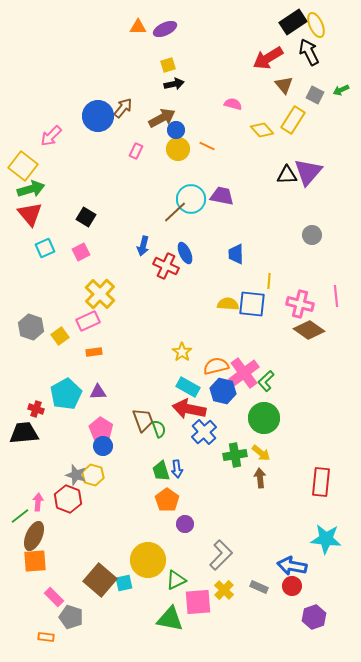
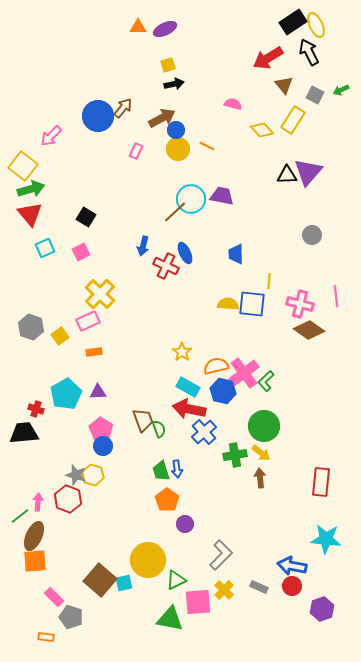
green circle at (264, 418): moved 8 px down
purple hexagon at (314, 617): moved 8 px right, 8 px up
